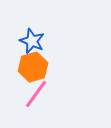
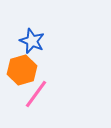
orange hexagon: moved 11 px left, 3 px down
